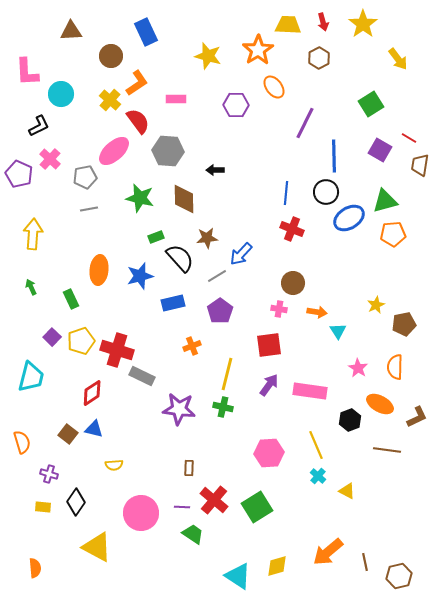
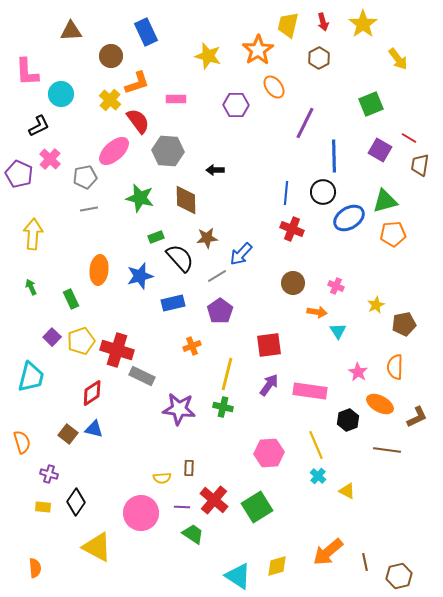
yellow trapezoid at (288, 25): rotated 80 degrees counterclockwise
orange L-shape at (137, 83): rotated 16 degrees clockwise
green square at (371, 104): rotated 10 degrees clockwise
black circle at (326, 192): moved 3 px left
brown diamond at (184, 199): moved 2 px right, 1 px down
pink cross at (279, 309): moved 57 px right, 23 px up; rotated 14 degrees clockwise
pink star at (358, 368): moved 4 px down
black hexagon at (350, 420): moved 2 px left
yellow semicircle at (114, 465): moved 48 px right, 13 px down
